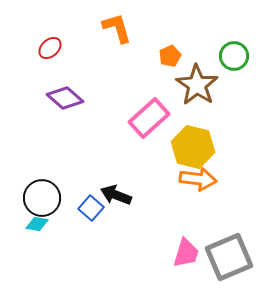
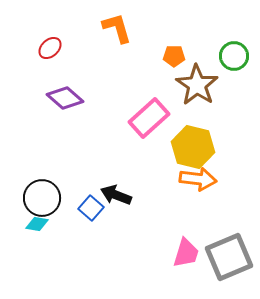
orange pentagon: moved 4 px right; rotated 25 degrees clockwise
